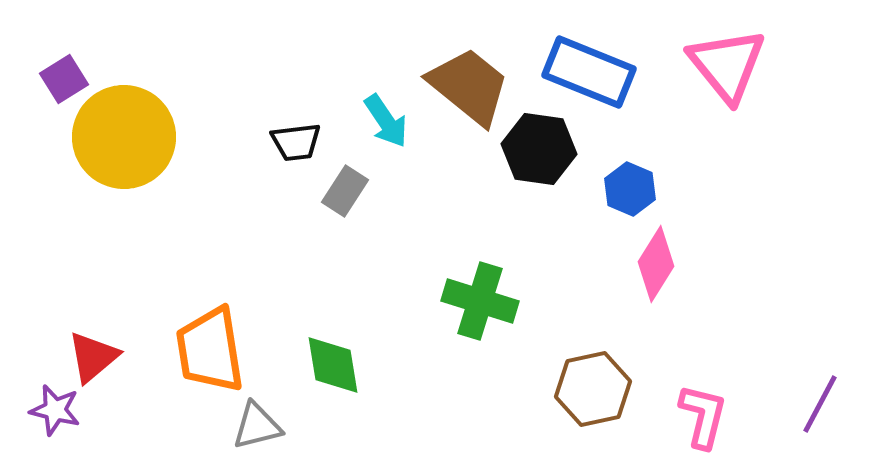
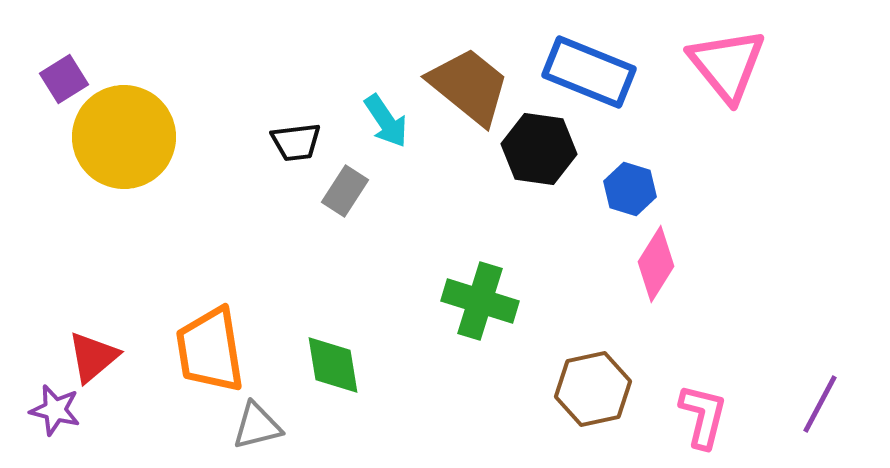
blue hexagon: rotated 6 degrees counterclockwise
